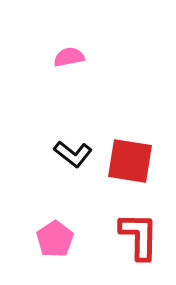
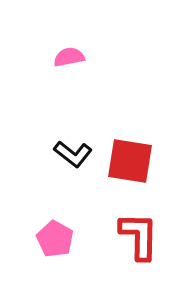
pink pentagon: rotated 9 degrees counterclockwise
